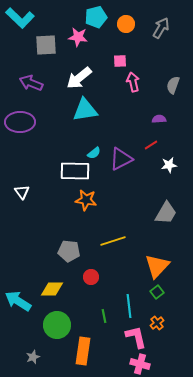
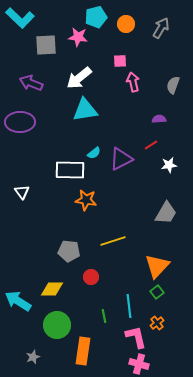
white rectangle: moved 5 px left, 1 px up
pink cross: moved 1 px left
